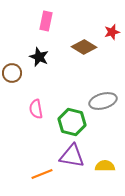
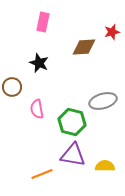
pink rectangle: moved 3 px left, 1 px down
brown diamond: rotated 35 degrees counterclockwise
black star: moved 6 px down
brown circle: moved 14 px down
pink semicircle: moved 1 px right
purple triangle: moved 1 px right, 1 px up
